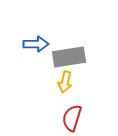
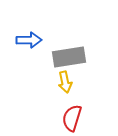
blue arrow: moved 7 px left, 4 px up
yellow arrow: rotated 25 degrees counterclockwise
